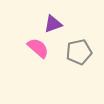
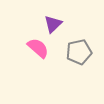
purple triangle: rotated 24 degrees counterclockwise
